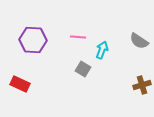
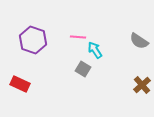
purple hexagon: rotated 16 degrees clockwise
cyan arrow: moved 7 px left; rotated 54 degrees counterclockwise
brown cross: rotated 24 degrees counterclockwise
